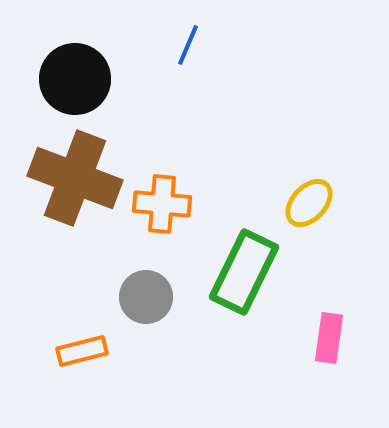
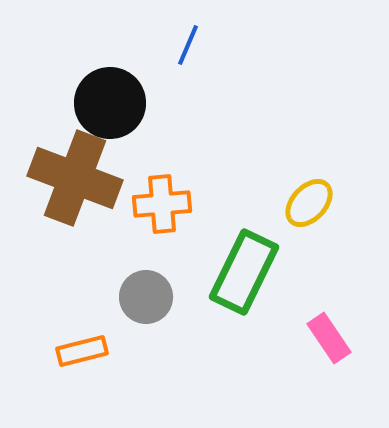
black circle: moved 35 px right, 24 px down
orange cross: rotated 10 degrees counterclockwise
pink rectangle: rotated 42 degrees counterclockwise
